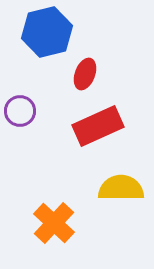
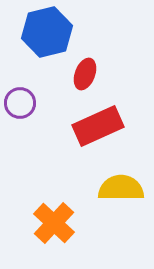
purple circle: moved 8 px up
